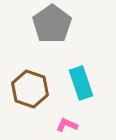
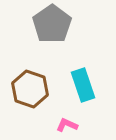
cyan rectangle: moved 2 px right, 2 px down
